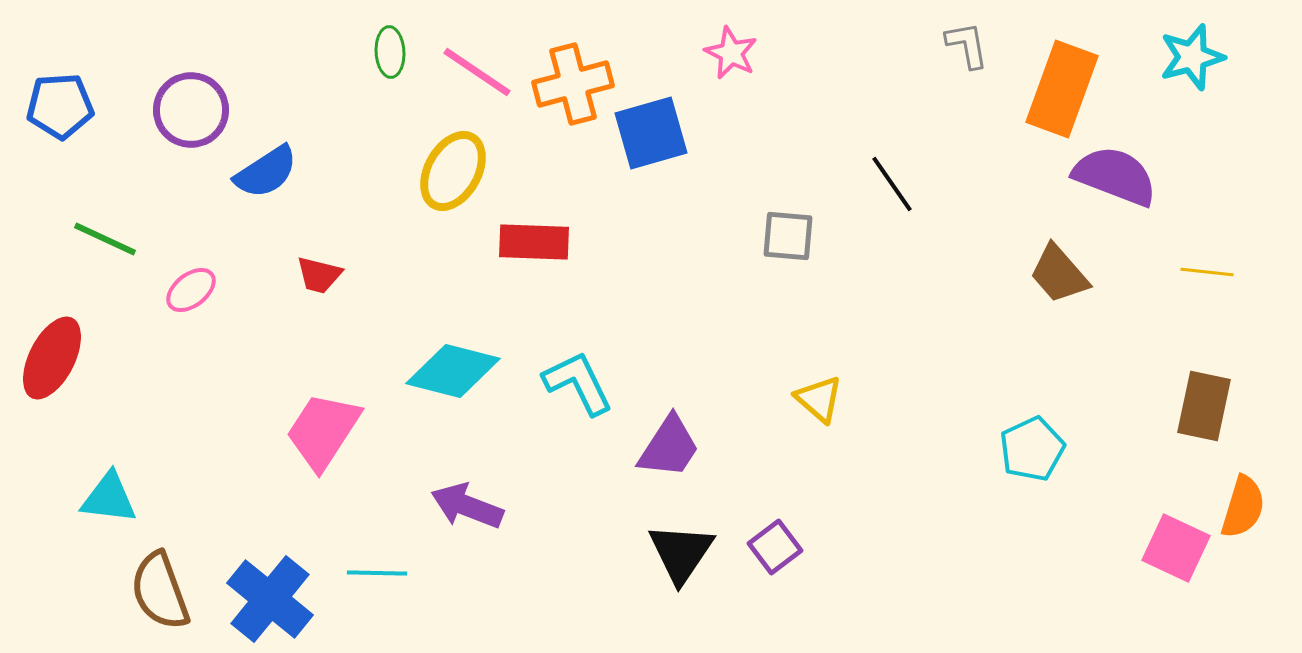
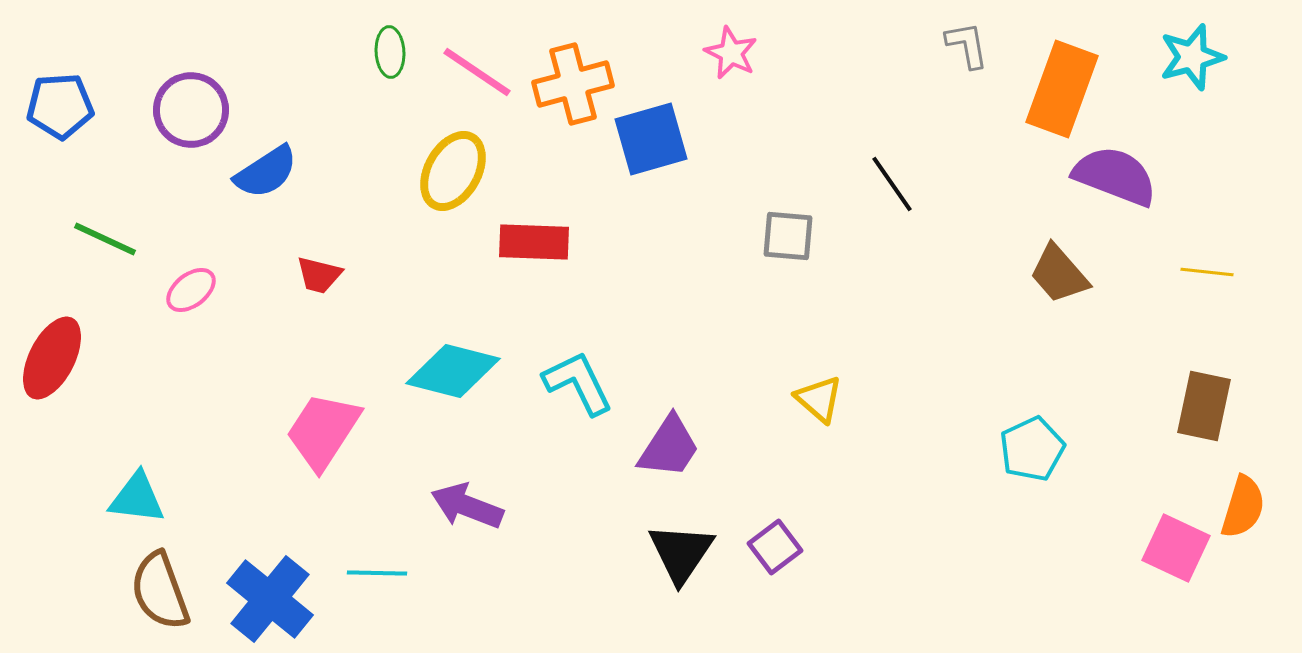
blue square: moved 6 px down
cyan triangle: moved 28 px right
